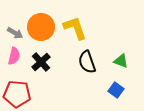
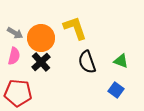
orange circle: moved 11 px down
red pentagon: moved 1 px right, 1 px up
